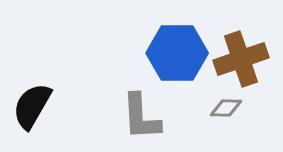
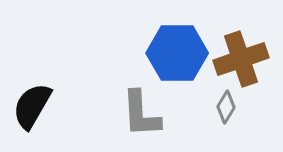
gray diamond: moved 1 px up; rotated 60 degrees counterclockwise
gray L-shape: moved 3 px up
